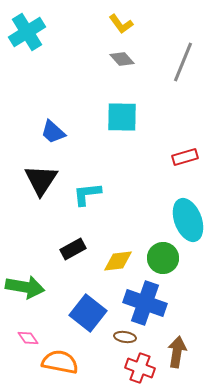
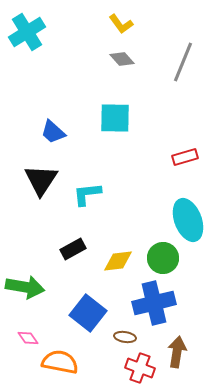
cyan square: moved 7 px left, 1 px down
blue cross: moved 9 px right; rotated 33 degrees counterclockwise
